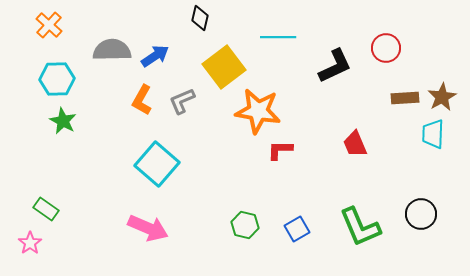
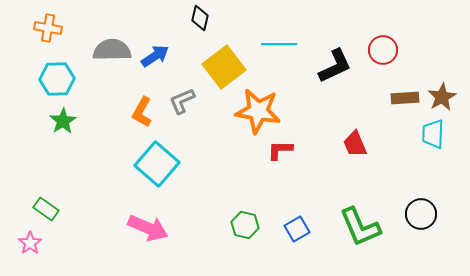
orange cross: moved 1 px left, 3 px down; rotated 32 degrees counterclockwise
cyan line: moved 1 px right, 7 px down
red circle: moved 3 px left, 2 px down
orange L-shape: moved 12 px down
green star: rotated 12 degrees clockwise
